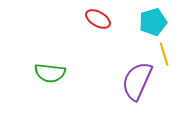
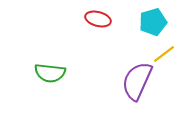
red ellipse: rotated 15 degrees counterclockwise
yellow line: rotated 70 degrees clockwise
